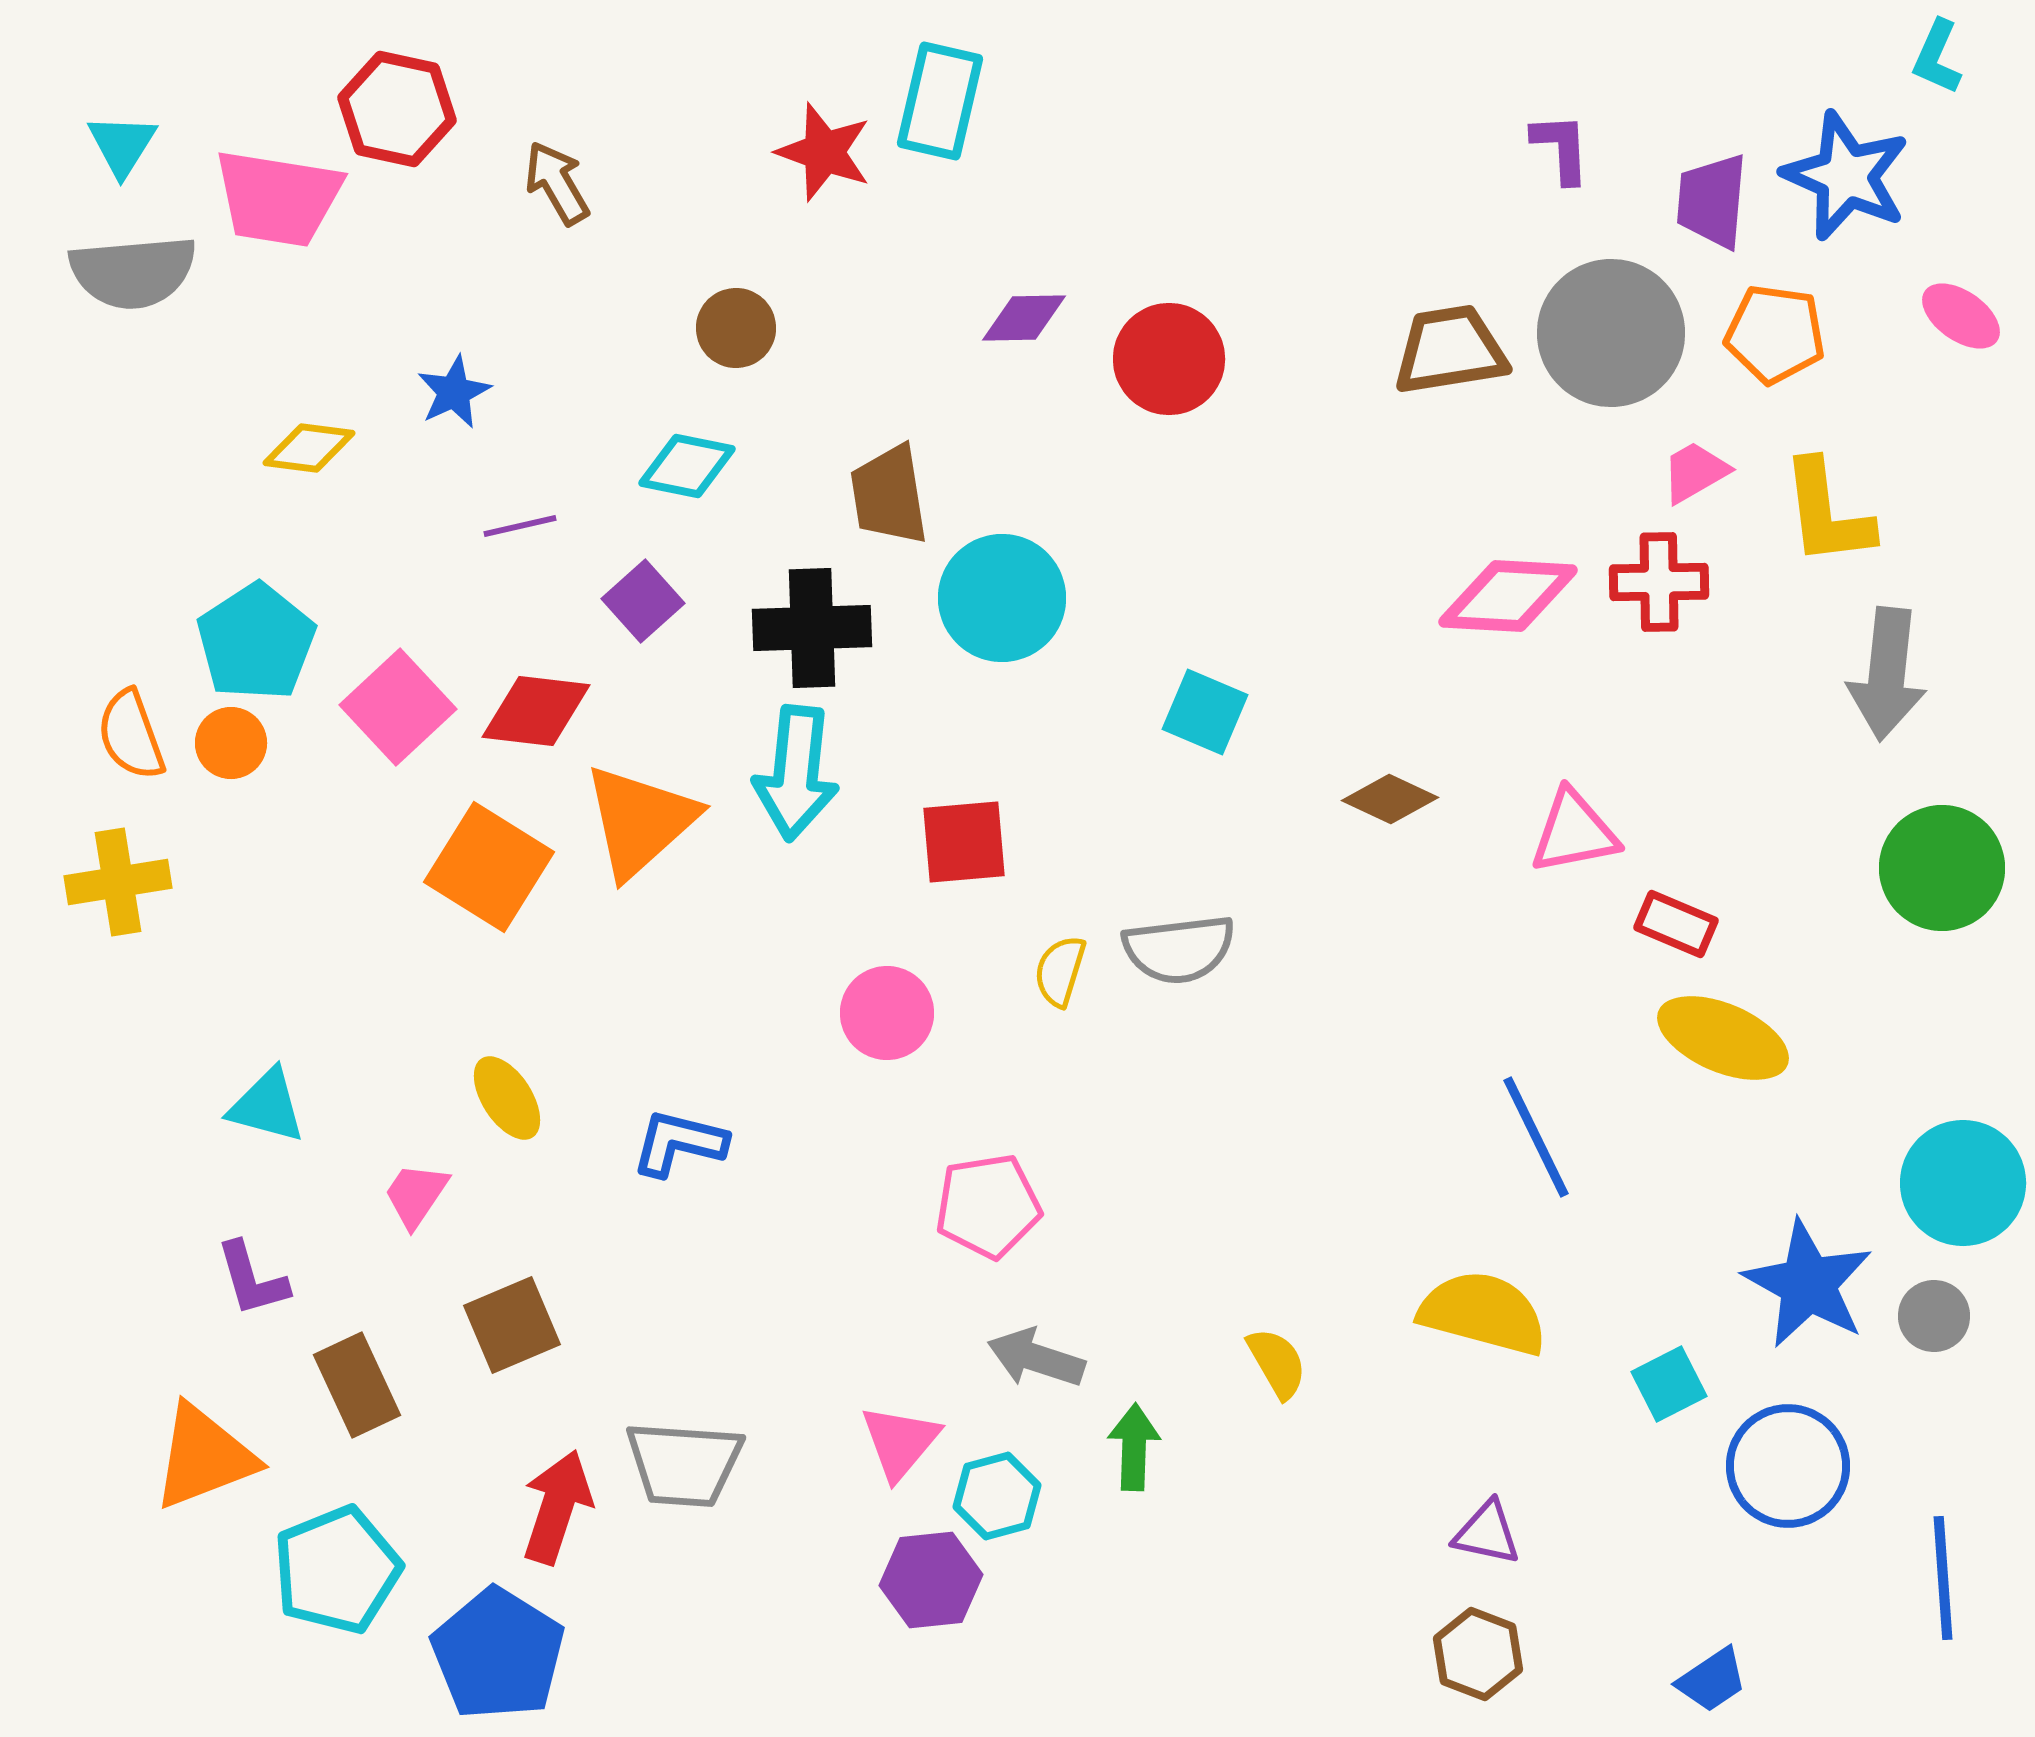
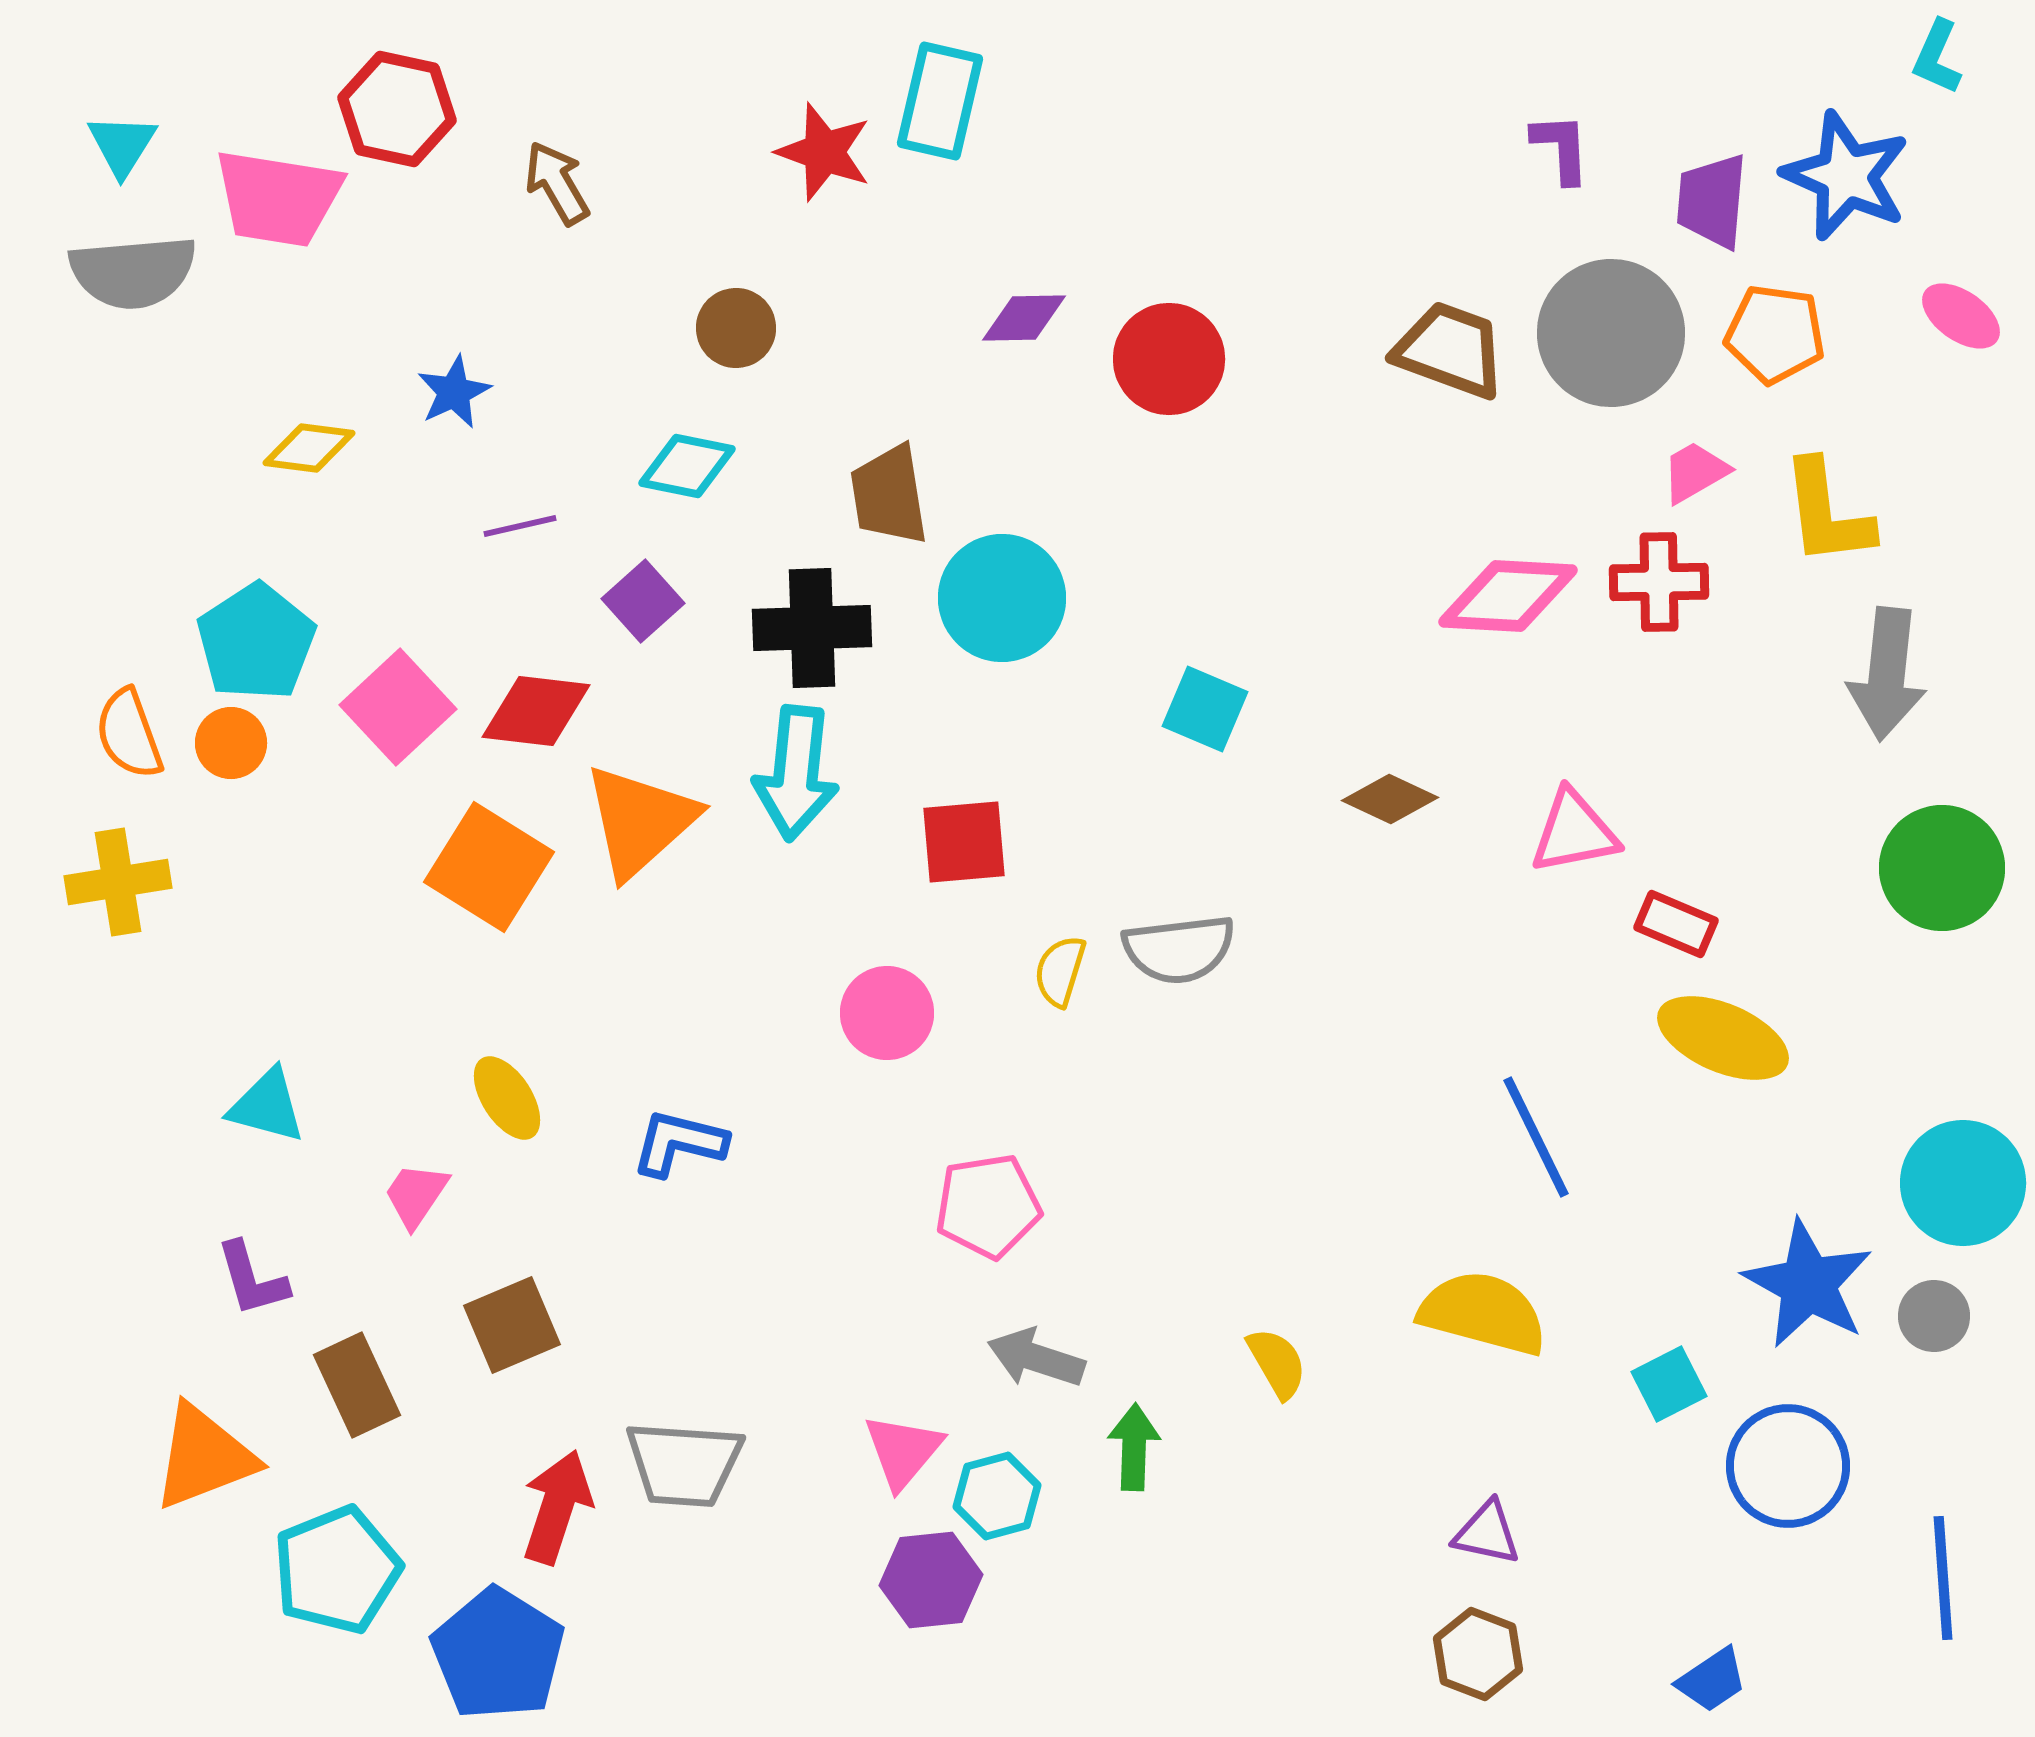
brown trapezoid at (1450, 350): rotated 29 degrees clockwise
cyan square at (1205, 712): moved 3 px up
orange semicircle at (131, 735): moved 2 px left, 1 px up
pink triangle at (900, 1442): moved 3 px right, 9 px down
